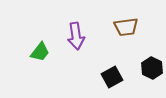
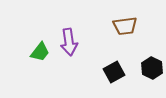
brown trapezoid: moved 1 px left, 1 px up
purple arrow: moved 7 px left, 6 px down
black square: moved 2 px right, 5 px up
